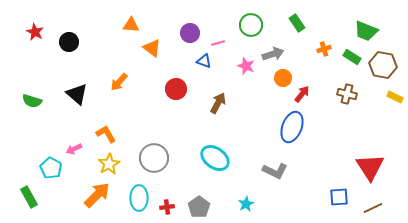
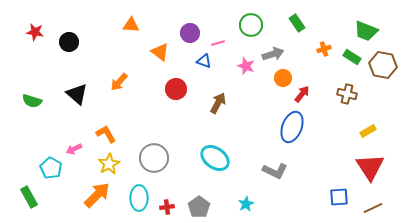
red star at (35, 32): rotated 18 degrees counterclockwise
orange triangle at (152, 48): moved 8 px right, 4 px down
yellow rectangle at (395, 97): moved 27 px left, 34 px down; rotated 56 degrees counterclockwise
